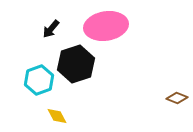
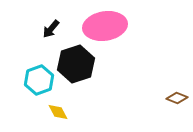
pink ellipse: moved 1 px left
yellow diamond: moved 1 px right, 4 px up
